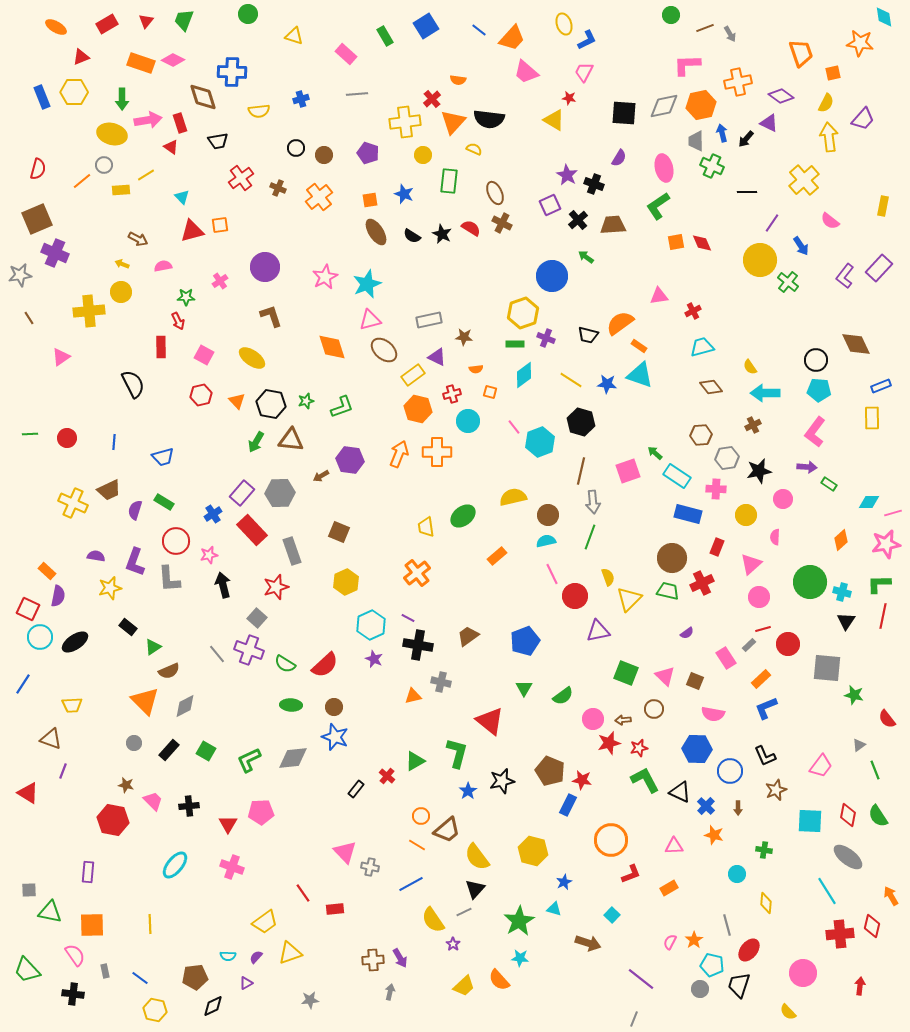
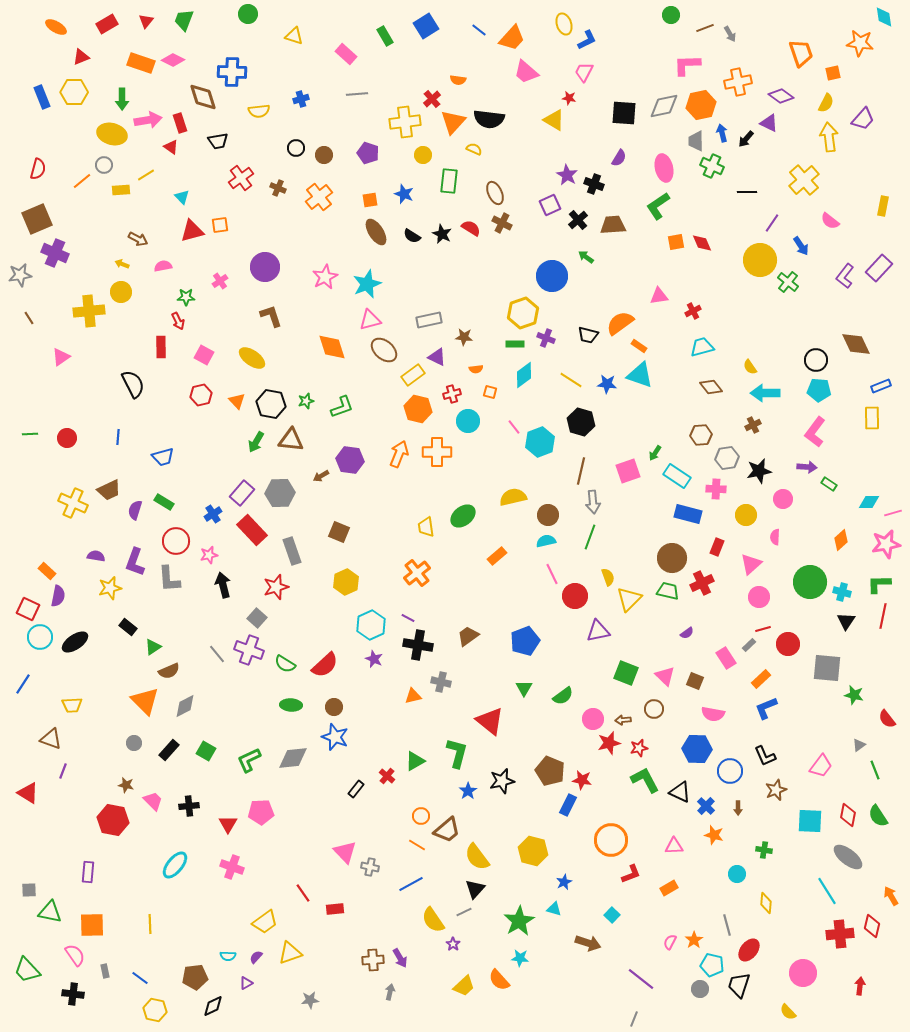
blue line at (114, 442): moved 4 px right, 5 px up
green arrow at (655, 453): rotated 98 degrees counterclockwise
